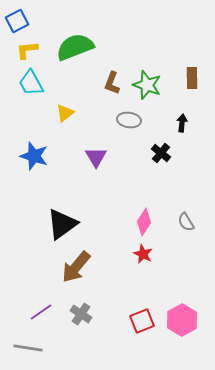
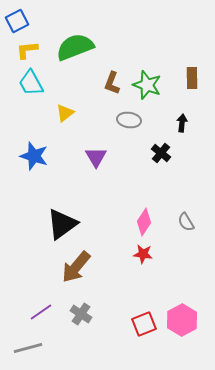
red star: rotated 18 degrees counterclockwise
red square: moved 2 px right, 3 px down
gray line: rotated 24 degrees counterclockwise
